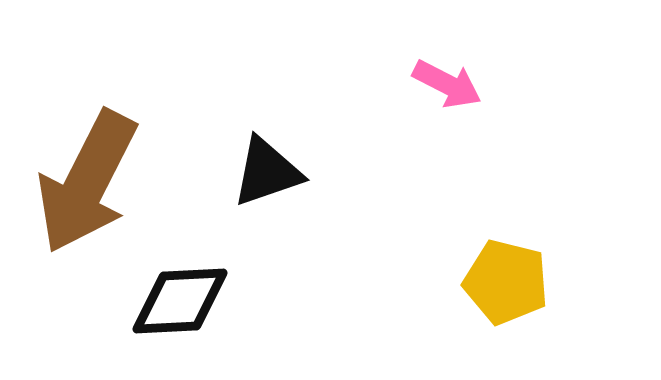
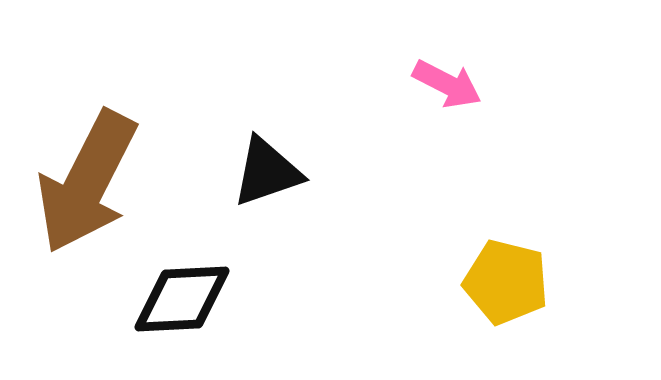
black diamond: moved 2 px right, 2 px up
